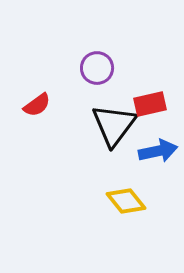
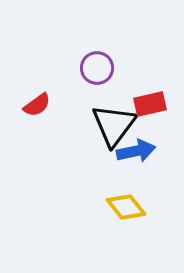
blue arrow: moved 22 px left
yellow diamond: moved 6 px down
